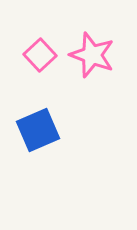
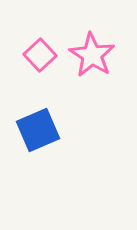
pink star: rotated 12 degrees clockwise
